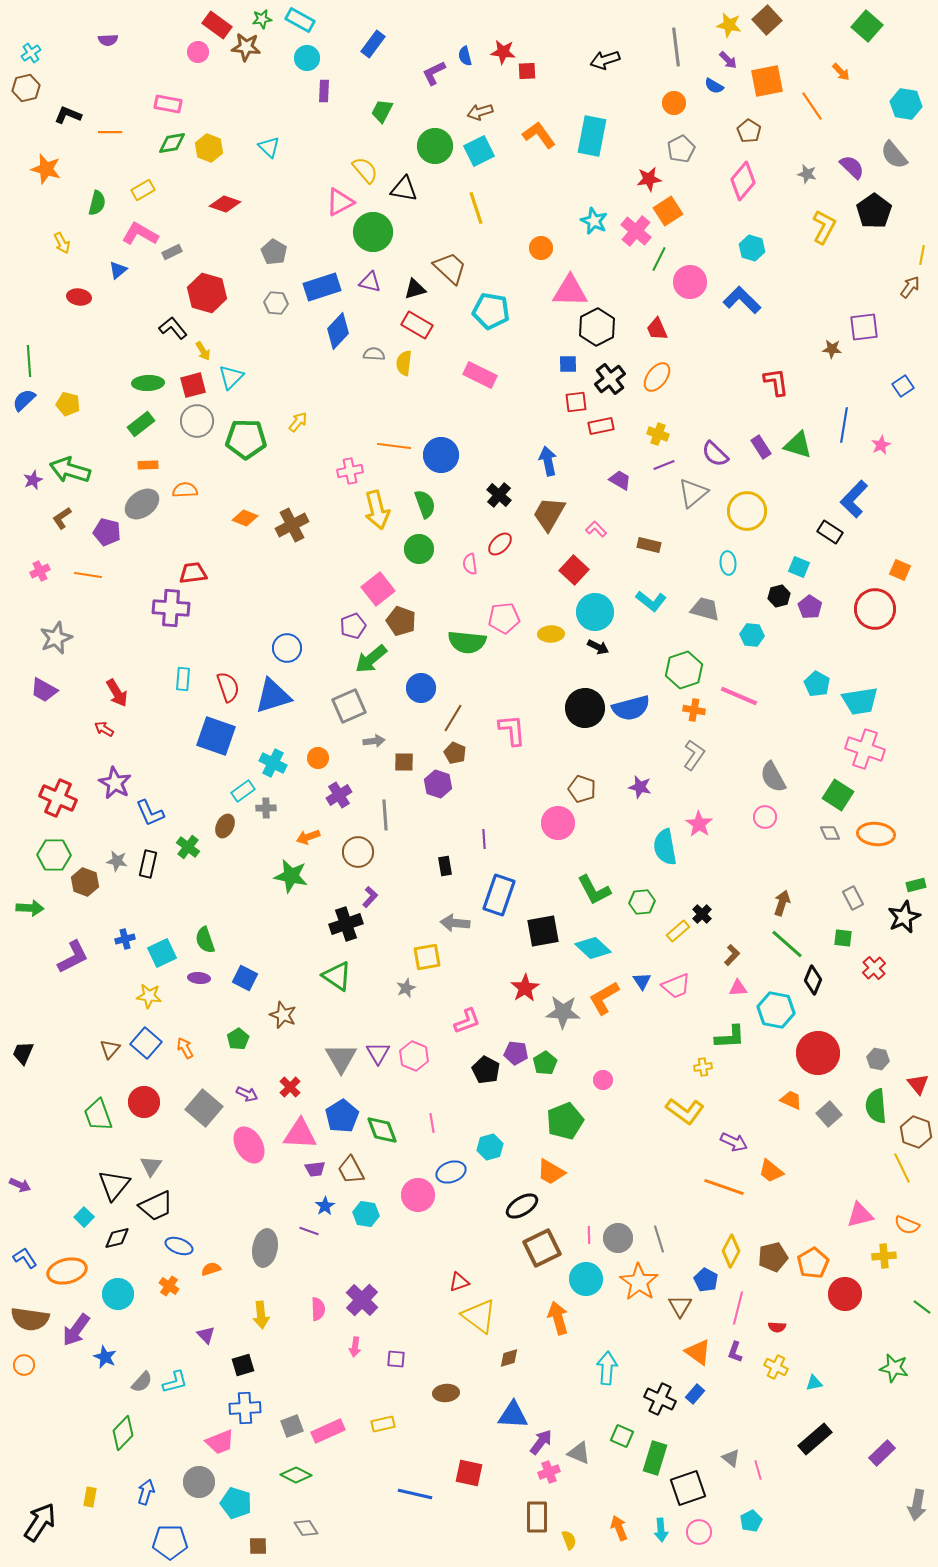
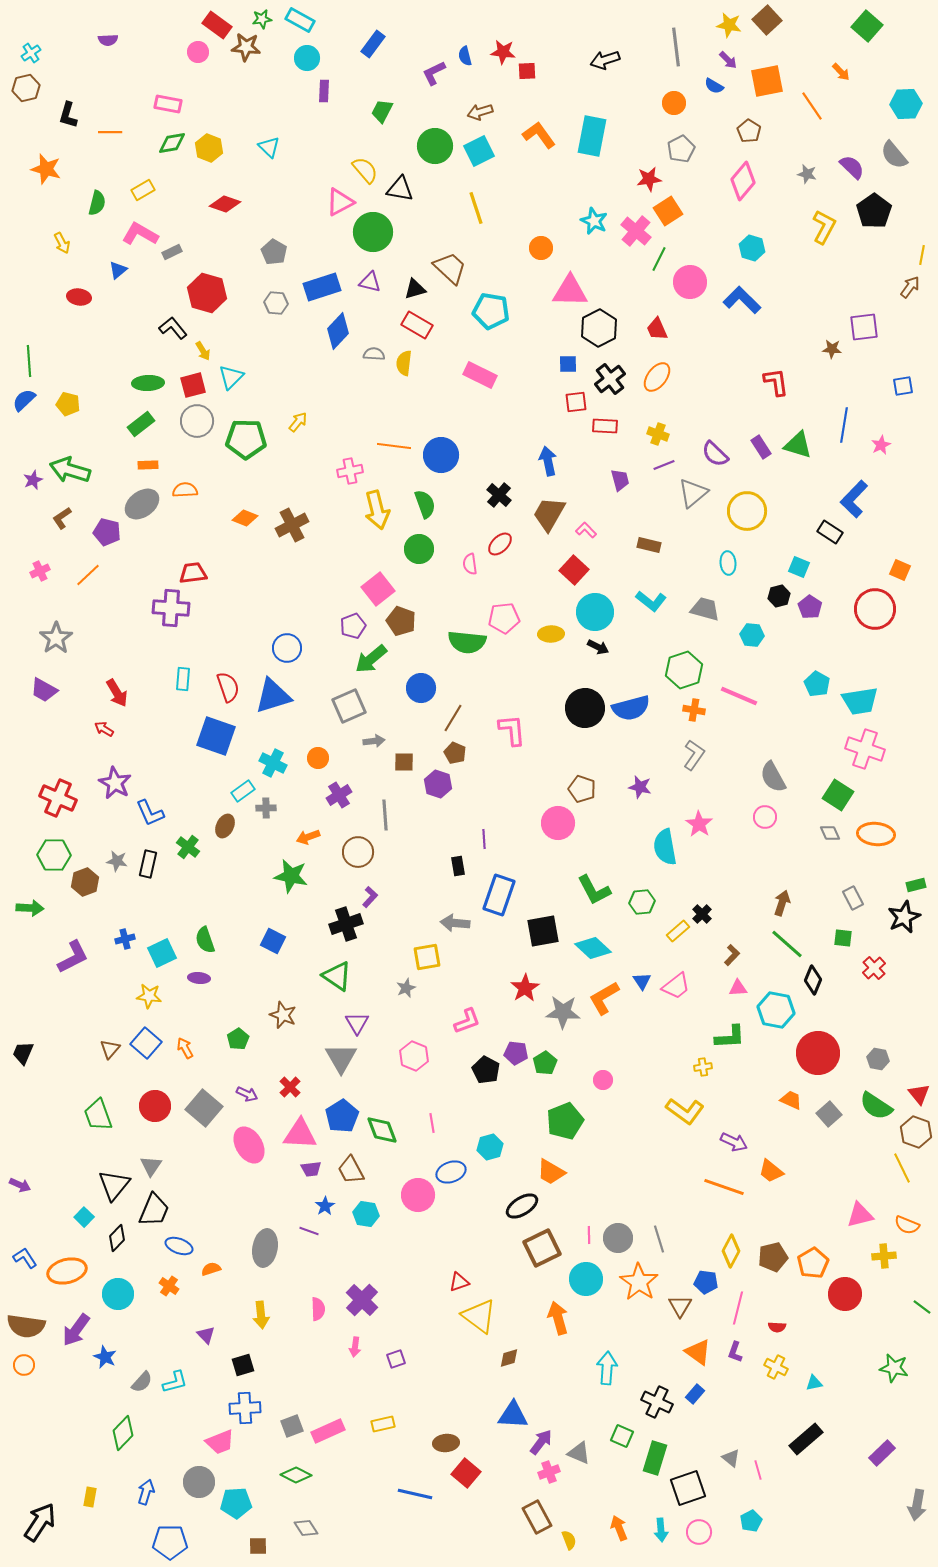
cyan hexagon at (906, 104): rotated 12 degrees counterclockwise
black L-shape at (68, 115): rotated 96 degrees counterclockwise
black triangle at (404, 189): moved 4 px left
black hexagon at (597, 327): moved 2 px right, 1 px down
blue square at (903, 386): rotated 25 degrees clockwise
red rectangle at (601, 426): moved 4 px right; rotated 15 degrees clockwise
purple trapezoid at (620, 480): rotated 45 degrees clockwise
pink L-shape at (596, 529): moved 10 px left, 1 px down
orange line at (88, 575): rotated 52 degrees counterclockwise
gray star at (56, 638): rotated 12 degrees counterclockwise
black rectangle at (445, 866): moved 13 px right
brown hexagon at (85, 882): rotated 20 degrees clockwise
blue square at (245, 978): moved 28 px right, 37 px up
pink trapezoid at (676, 986): rotated 16 degrees counterclockwise
purple triangle at (378, 1053): moved 21 px left, 30 px up
red triangle at (918, 1084): moved 1 px right, 10 px down
red circle at (144, 1102): moved 11 px right, 4 px down
green semicircle at (876, 1106): rotated 52 degrees counterclockwise
purple trapezoid at (315, 1169): moved 4 px left
black trapezoid at (156, 1206): moved 2 px left, 4 px down; rotated 42 degrees counterclockwise
black diamond at (117, 1238): rotated 32 degrees counterclockwise
blue pentagon at (706, 1280): moved 2 px down; rotated 20 degrees counterclockwise
brown semicircle at (30, 1319): moved 4 px left, 7 px down
purple square at (396, 1359): rotated 24 degrees counterclockwise
brown ellipse at (446, 1393): moved 50 px down
black cross at (660, 1399): moved 3 px left, 3 px down
black rectangle at (815, 1439): moved 9 px left
red square at (469, 1473): moved 3 px left; rotated 28 degrees clockwise
cyan pentagon at (236, 1503): rotated 20 degrees counterclockwise
brown rectangle at (537, 1517): rotated 28 degrees counterclockwise
